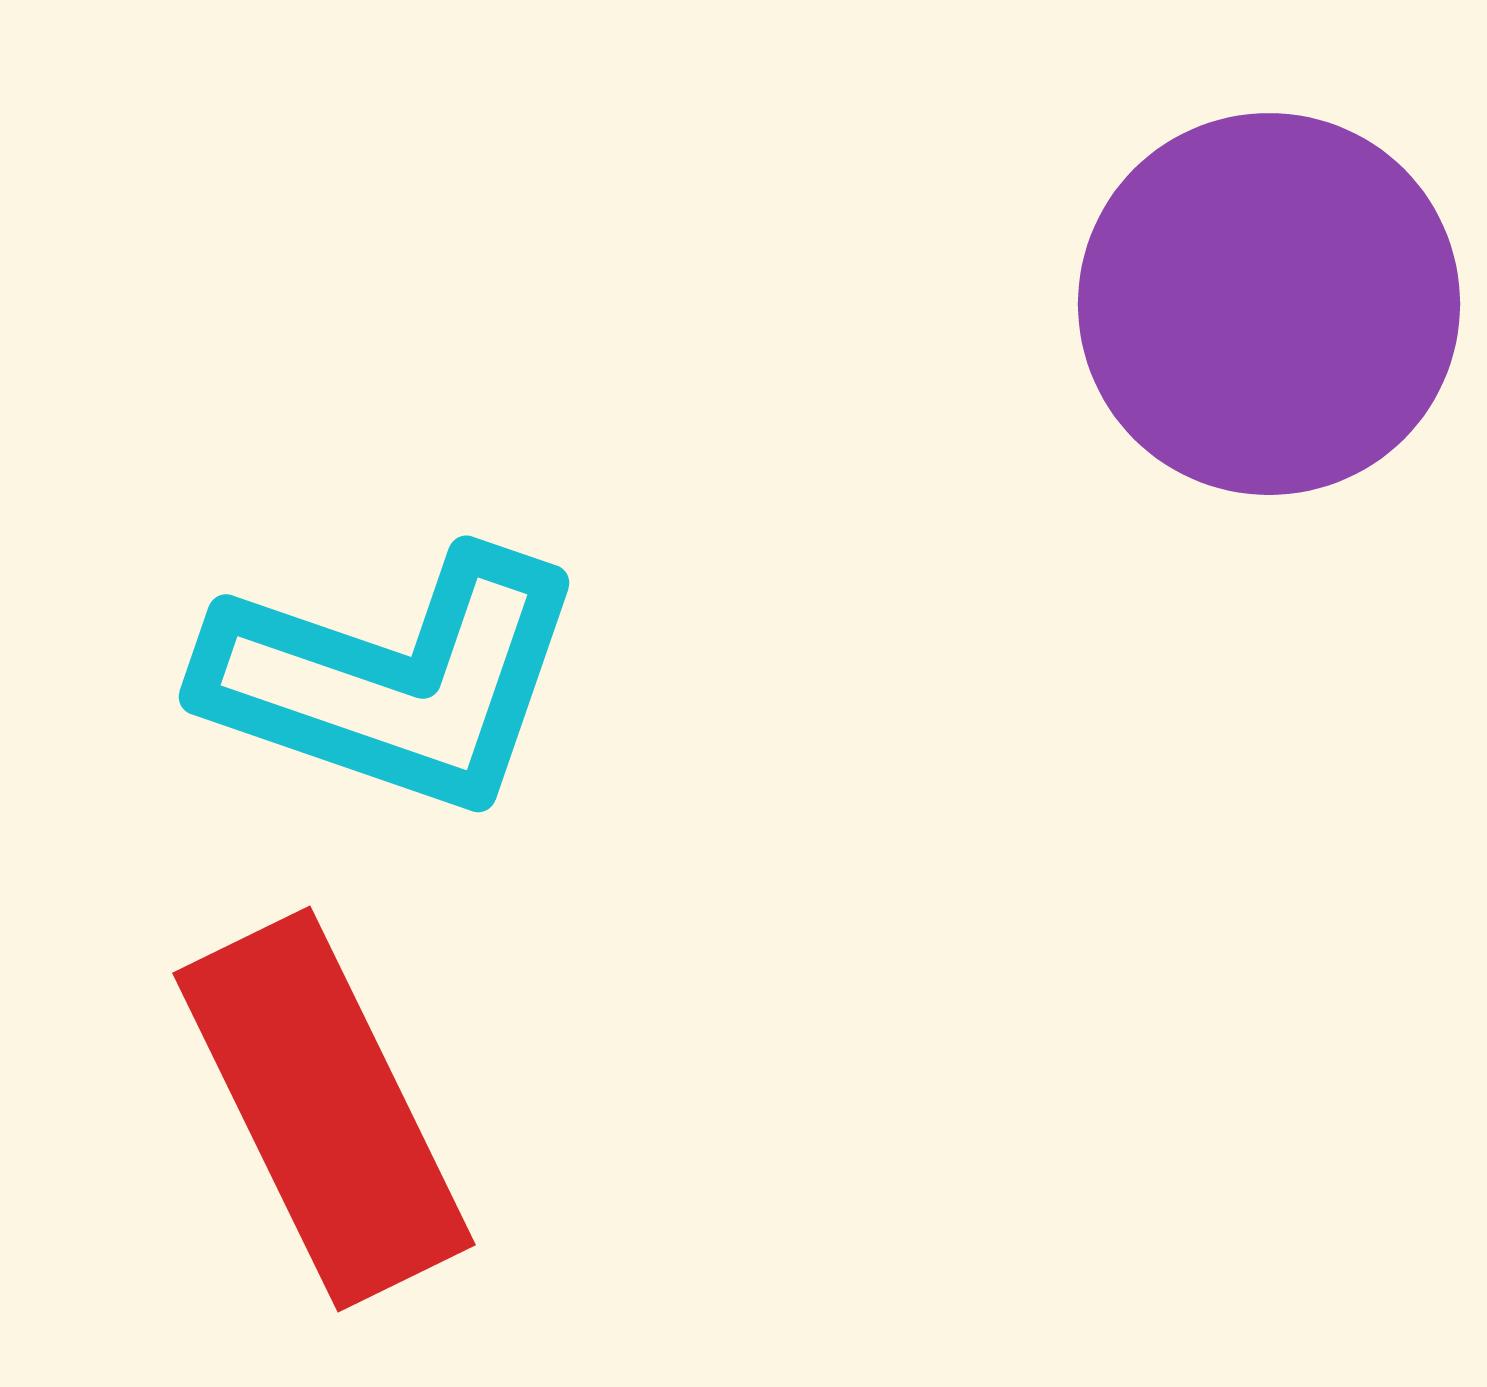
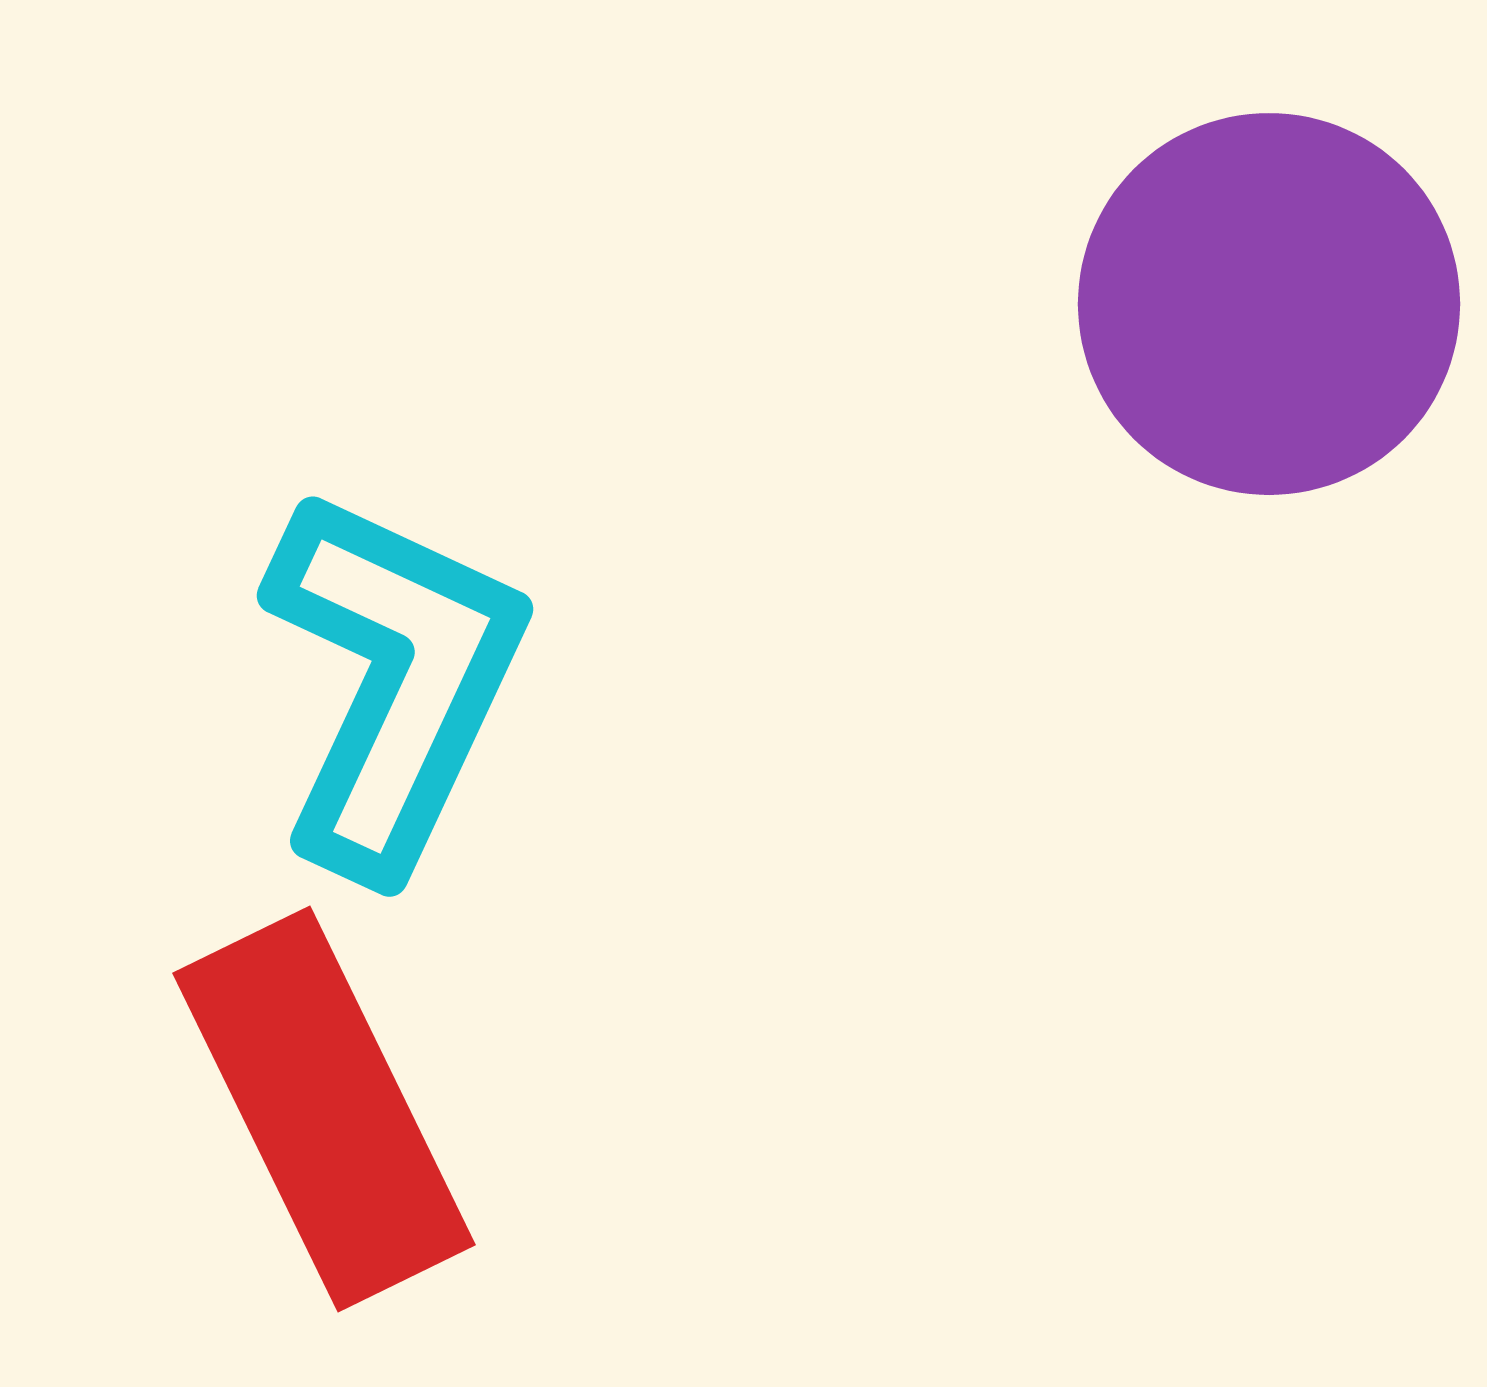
cyan L-shape: rotated 84 degrees counterclockwise
